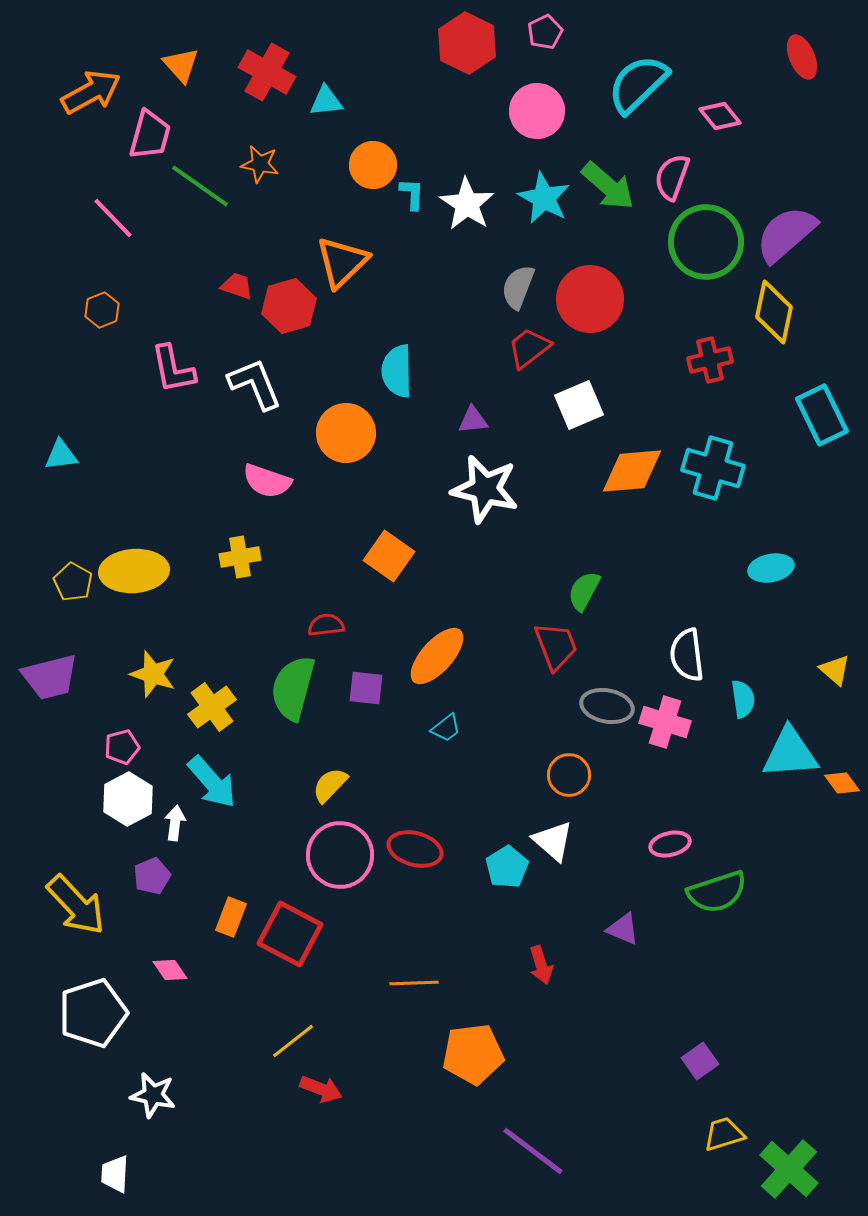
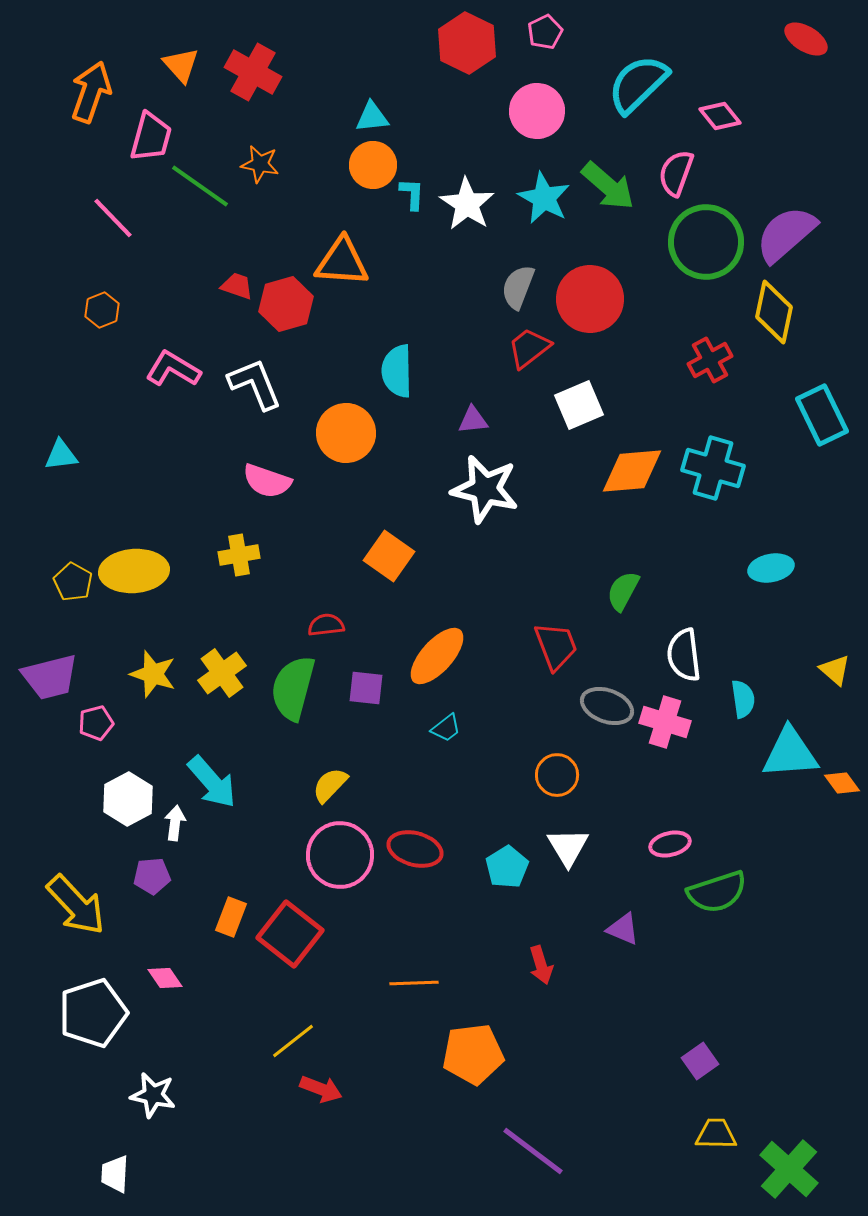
red ellipse at (802, 57): moved 4 px right, 18 px up; rotated 36 degrees counterclockwise
red cross at (267, 72): moved 14 px left
orange arrow at (91, 92): rotated 42 degrees counterclockwise
cyan triangle at (326, 101): moved 46 px right, 16 px down
pink trapezoid at (150, 135): moved 1 px right, 2 px down
pink semicircle at (672, 177): moved 4 px right, 4 px up
orange triangle at (342, 262): rotated 48 degrees clockwise
red hexagon at (289, 306): moved 3 px left, 2 px up
red cross at (710, 360): rotated 15 degrees counterclockwise
pink L-shape at (173, 369): rotated 132 degrees clockwise
yellow cross at (240, 557): moved 1 px left, 2 px up
green semicircle at (584, 591): moved 39 px right
white semicircle at (687, 655): moved 3 px left
gray ellipse at (607, 706): rotated 9 degrees clockwise
yellow cross at (212, 707): moved 10 px right, 34 px up
pink pentagon at (122, 747): moved 26 px left, 24 px up
orange circle at (569, 775): moved 12 px left
white triangle at (553, 841): moved 15 px right, 6 px down; rotated 18 degrees clockwise
purple pentagon at (152, 876): rotated 18 degrees clockwise
red square at (290, 934): rotated 10 degrees clockwise
pink diamond at (170, 970): moved 5 px left, 8 px down
yellow trapezoid at (724, 1134): moved 8 px left; rotated 18 degrees clockwise
